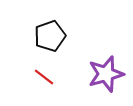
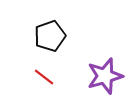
purple star: moved 1 px left, 2 px down
